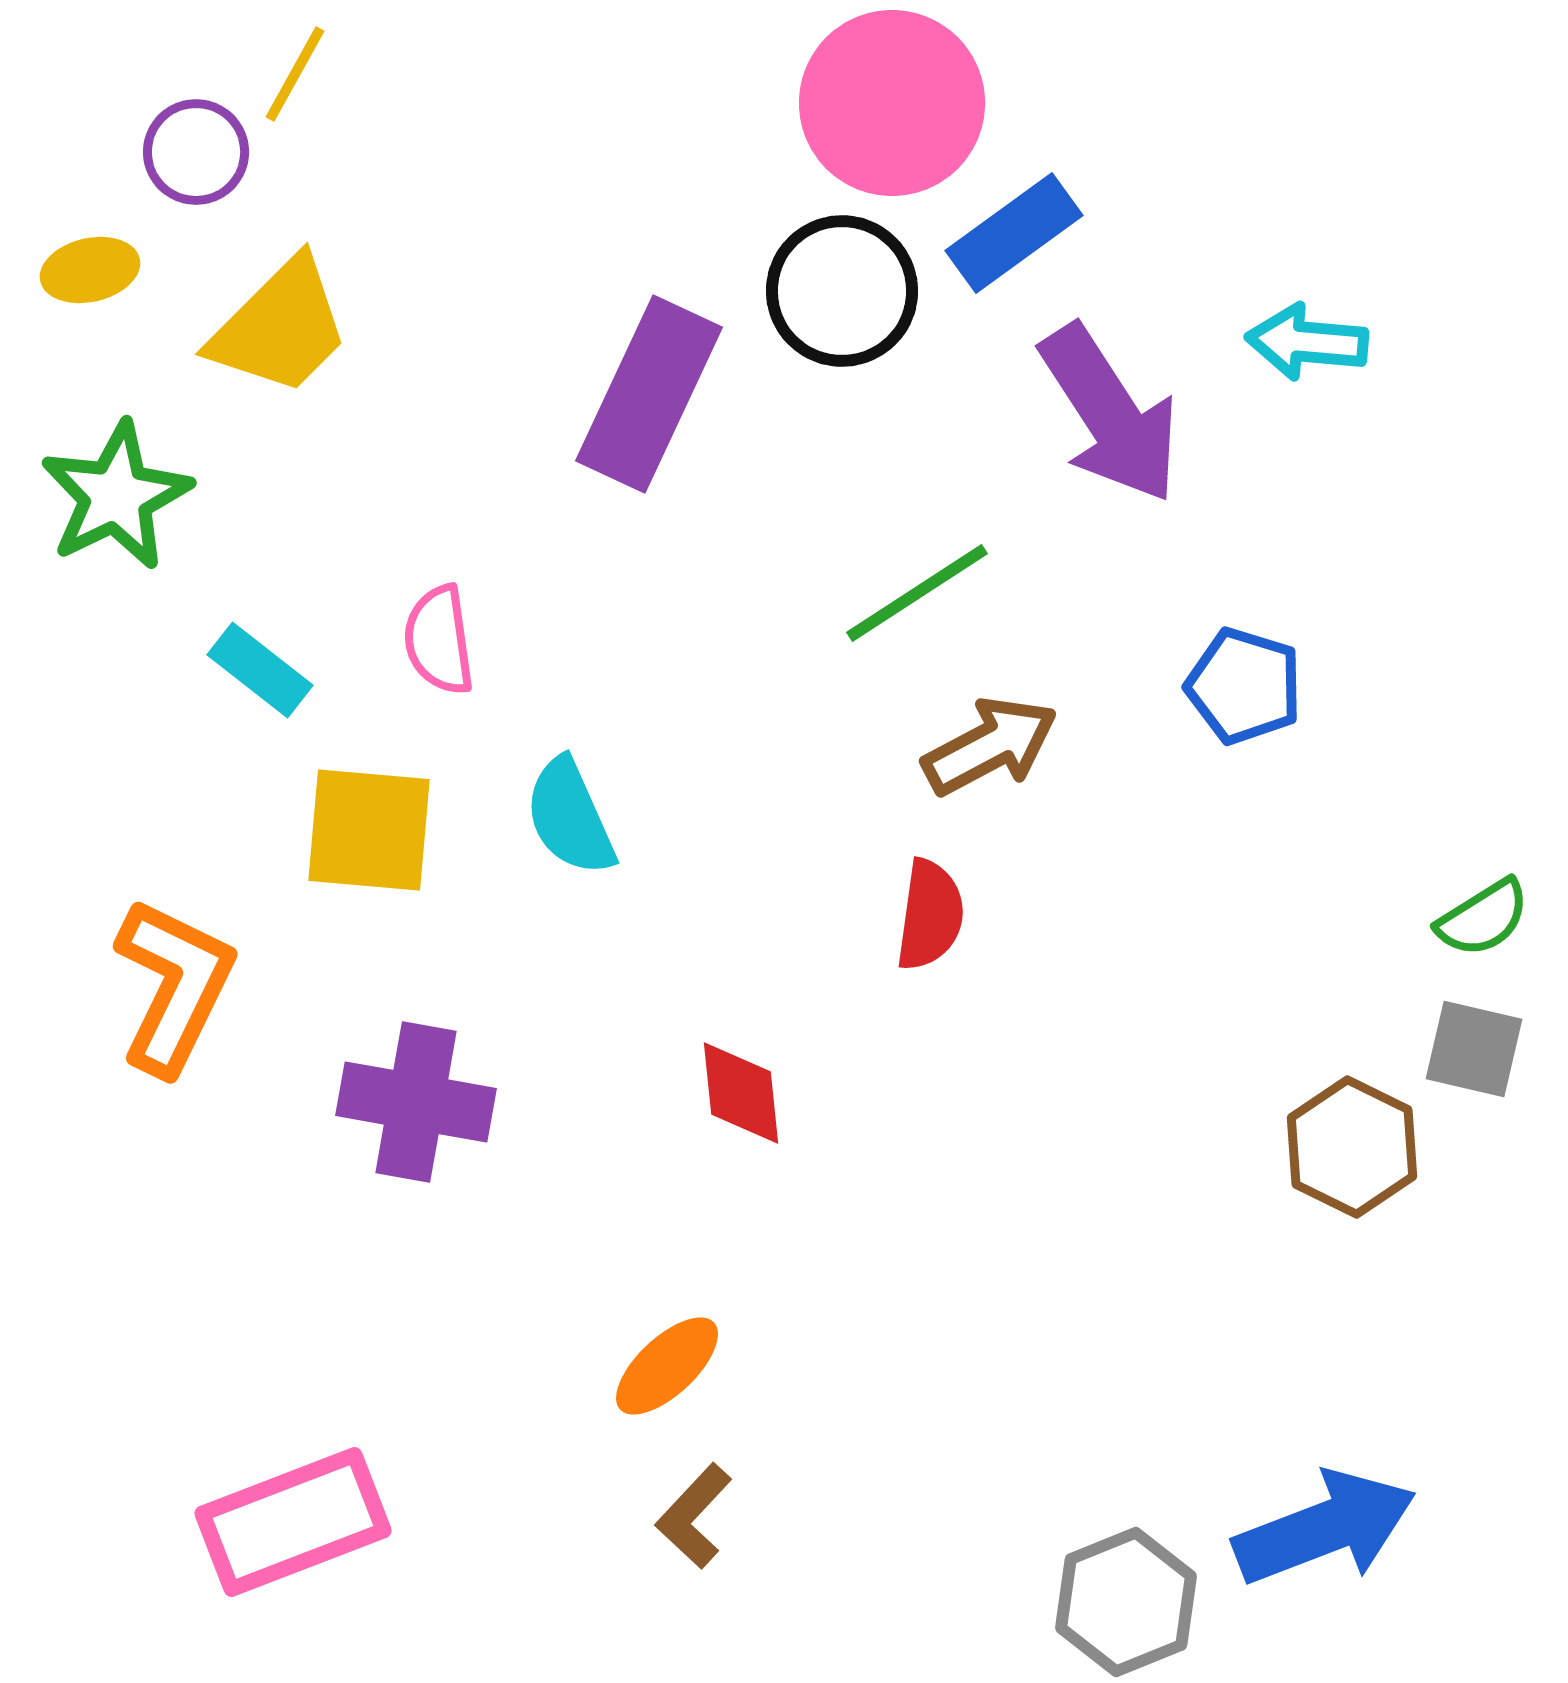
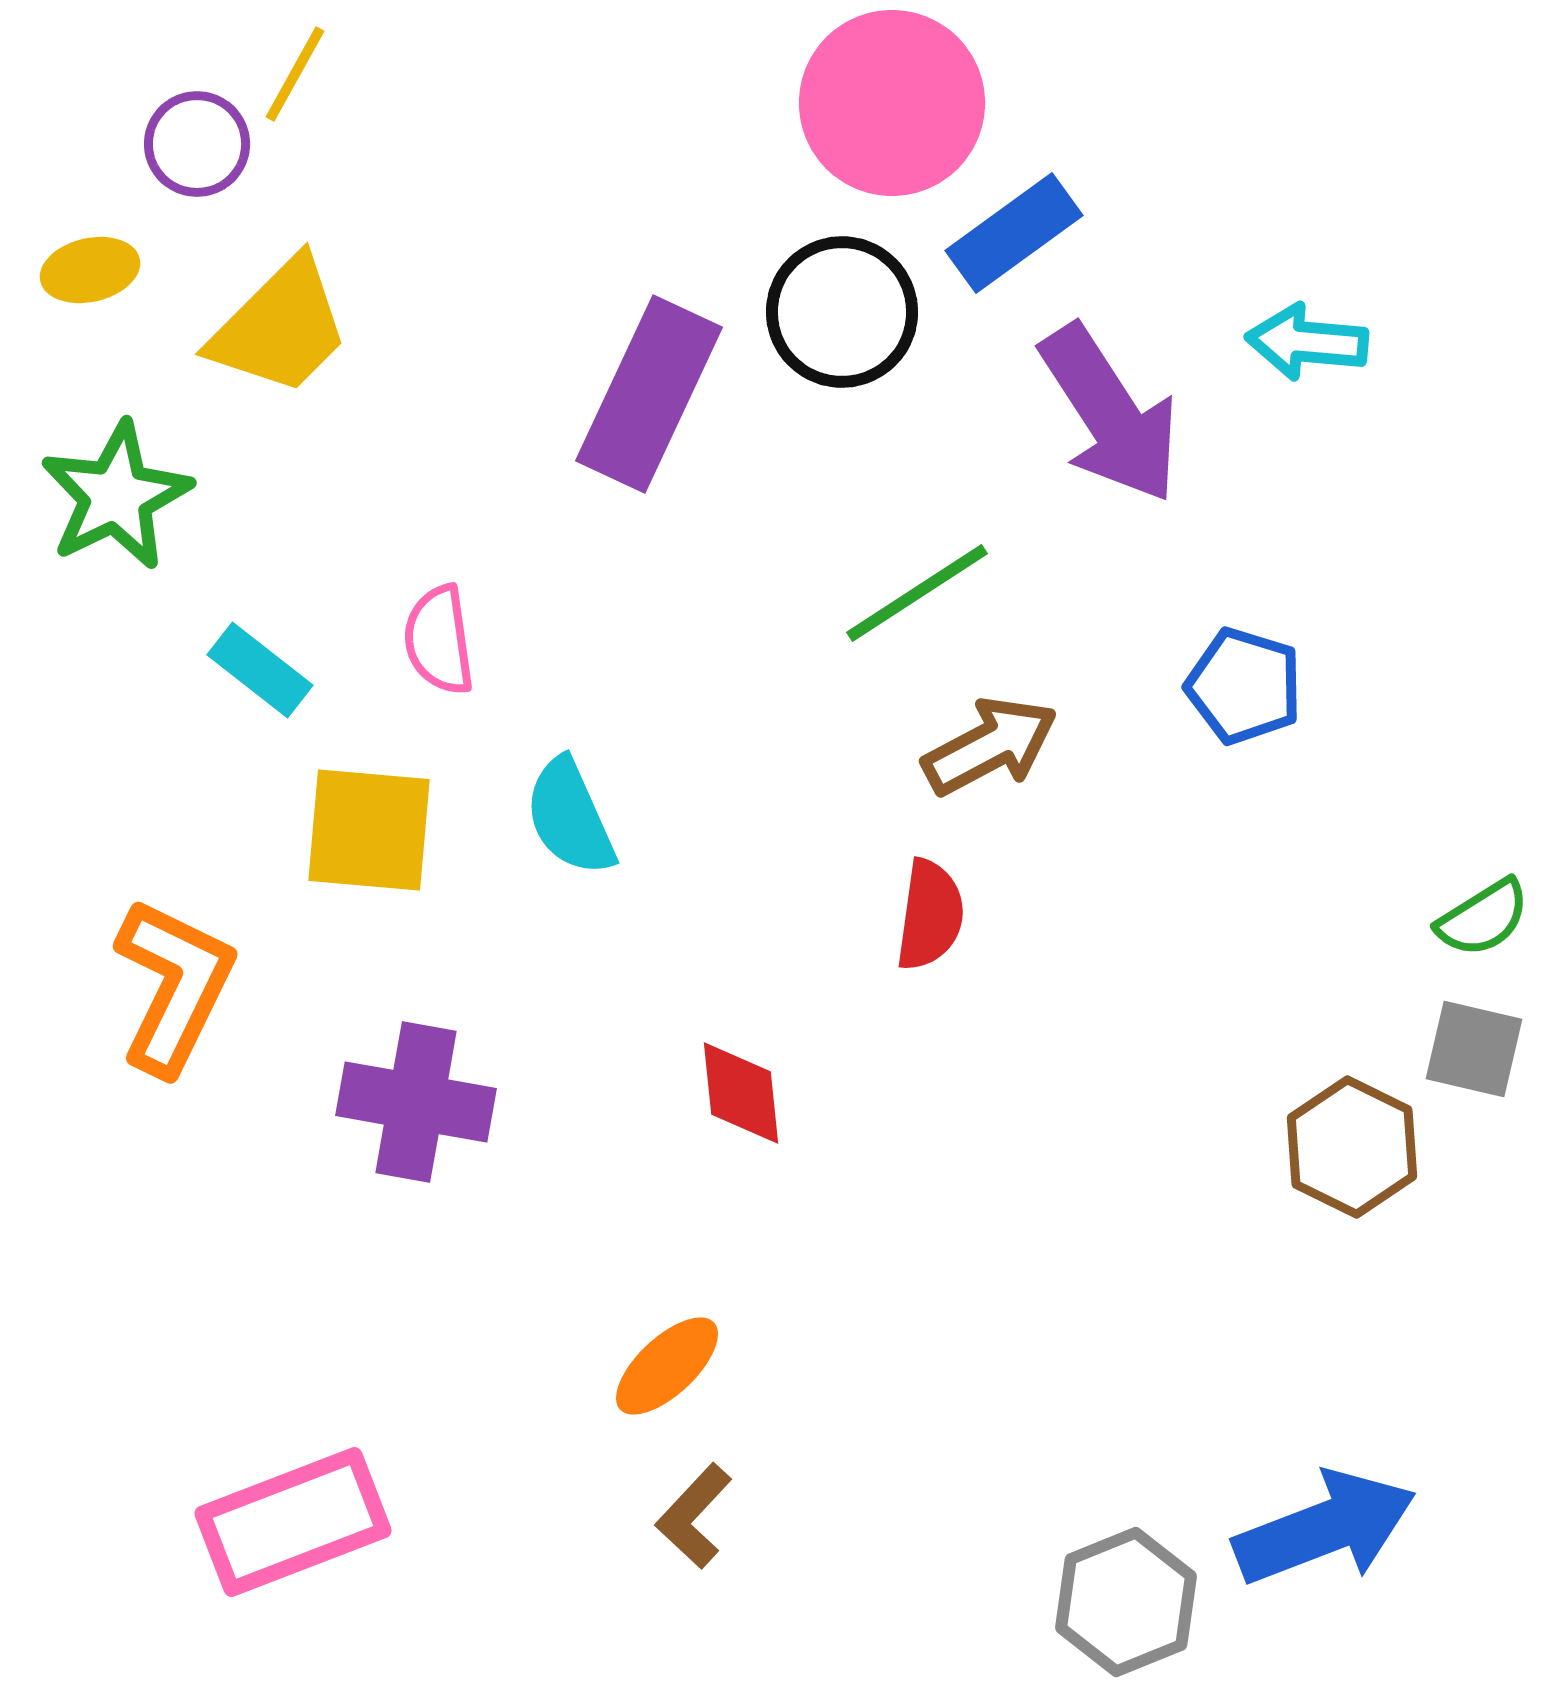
purple circle: moved 1 px right, 8 px up
black circle: moved 21 px down
